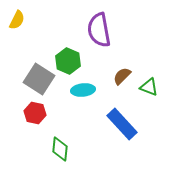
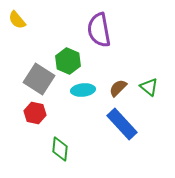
yellow semicircle: rotated 114 degrees clockwise
brown semicircle: moved 4 px left, 12 px down
green triangle: rotated 18 degrees clockwise
